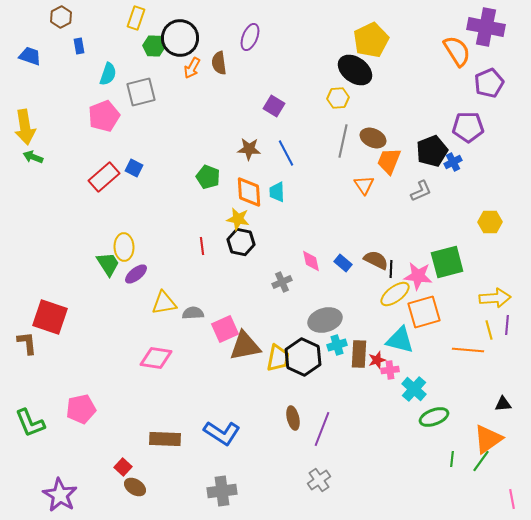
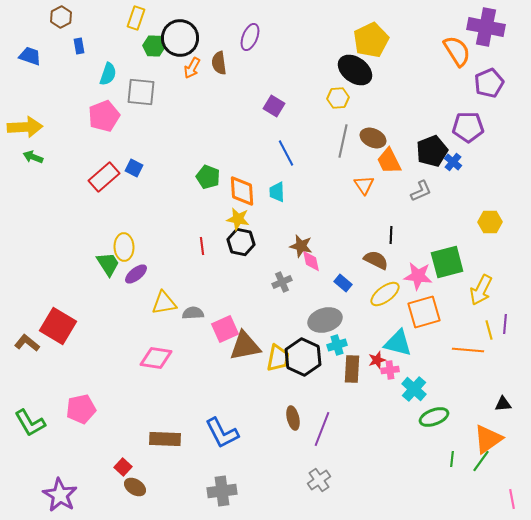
gray square at (141, 92): rotated 20 degrees clockwise
yellow arrow at (25, 127): rotated 84 degrees counterclockwise
brown star at (249, 149): moved 52 px right, 97 px down; rotated 10 degrees clockwise
orange trapezoid at (389, 161): rotated 48 degrees counterclockwise
blue cross at (453, 162): rotated 24 degrees counterclockwise
orange diamond at (249, 192): moved 7 px left, 1 px up
blue rectangle at (343, 263): moved 20 px down
black line at (391, 269): moved 34 px up
yellow ellipse at (395, 294): moved 10 px left
yellow arrow at (495, 298): moved 14 px left, 8 px up; rotated 120 degrees clockwise
red square at (50, 317): moved 8 px right, 9 px down; rotated 12 degrees clockwise
purple line at (507, 325): moved 2 px left, 1 px up
cyan triangle at (400, 340): moved 2 px left, 3 px down
brown L-shape at (27, 343): rotated 45 degrees counterclockwise
brown rectangle at (359, 354): moved 7 px left, 15 px down
green L-shape at (30, 423): rotated 8 degrees counterclockwise
blue L-shape at (222, 433): rotated 30 degrees clockwise
